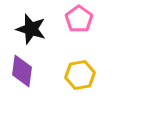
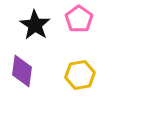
black star: moved 4 px right, 4 px up; rotated 16 degrees clockwise
